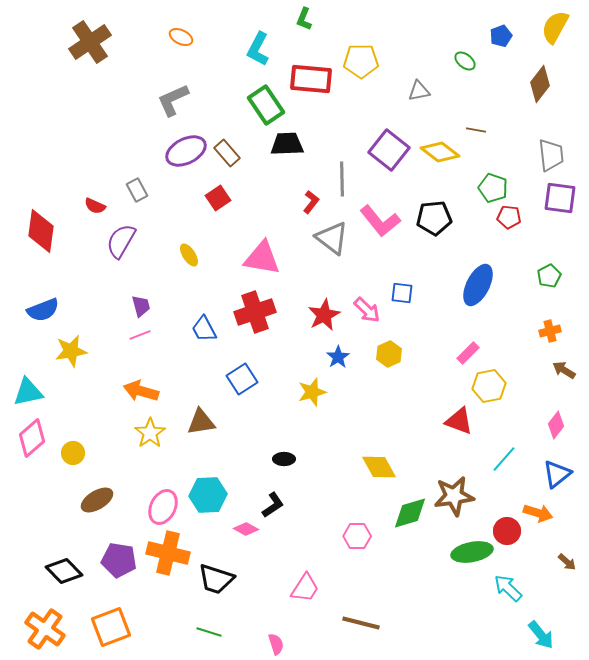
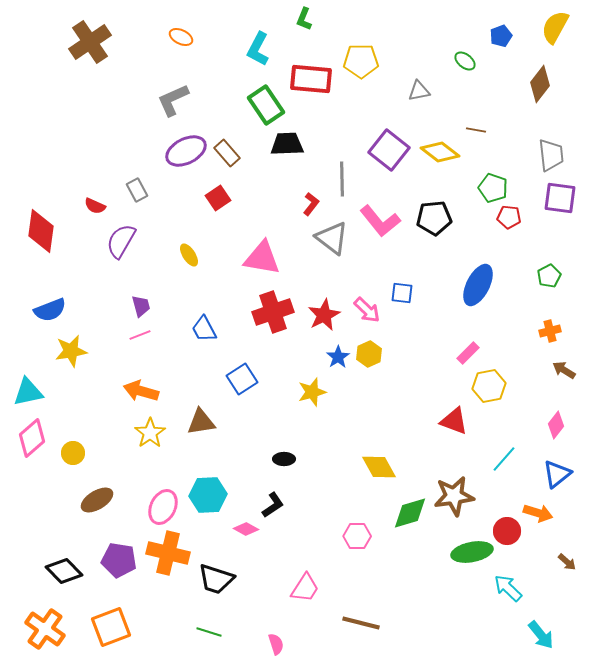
red L-shape at (311, 202): moved 2 px down
blue semicircle at (43, 310): moved 7 px right
red cross at (255, 312): moved 18 px right
yellow hexagon at (389, 354): moved 20 px left
red triangle at (459, 421): moved 5 px left
